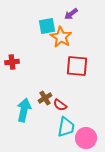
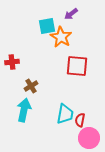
brown cross: moved 14 px left, 12 px up
red semicircle: moved 20 px right, 15 px down; rotated 64 degrees clockwise
cyan trapezoid: moved 1 px left, 13 px up
pink circle: moved 3 px right
